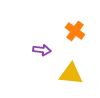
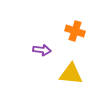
orange cross: rotated 18 degrees counterclockwise
